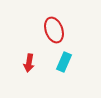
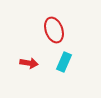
red arrow: rotated 90 degrees counterclockwise
